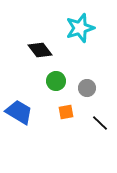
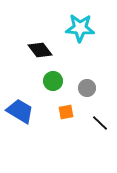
cyan star: rotated 20 degrees clockwise
green circle: moved 3 px left
blue trapezoid: moved 1 px right, 1 px up
